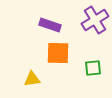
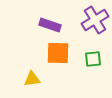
green square: moved 9 px up
